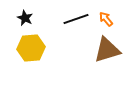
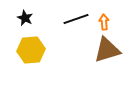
orange arrow: moved 2 px left, 3 px down; rotated 35 degrees clockwise
yellow hexagon: moved 2 px down
